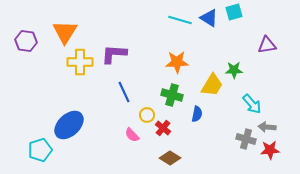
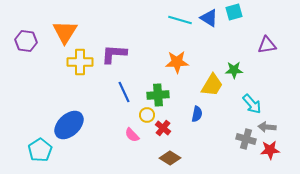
green cross: moved 14 px left; rotated 20 degrees counterclockwise
cyan pentagon: rotated 15 degrees counterclockwise
